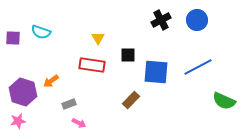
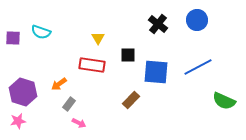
black cross: moved 3 px left, 4 px down; rotated 24 degrees counterclockwise
orange arrow: moved 8 px right, 3 px down
gray rectangle: rotated 32 degrees counterclockwise
